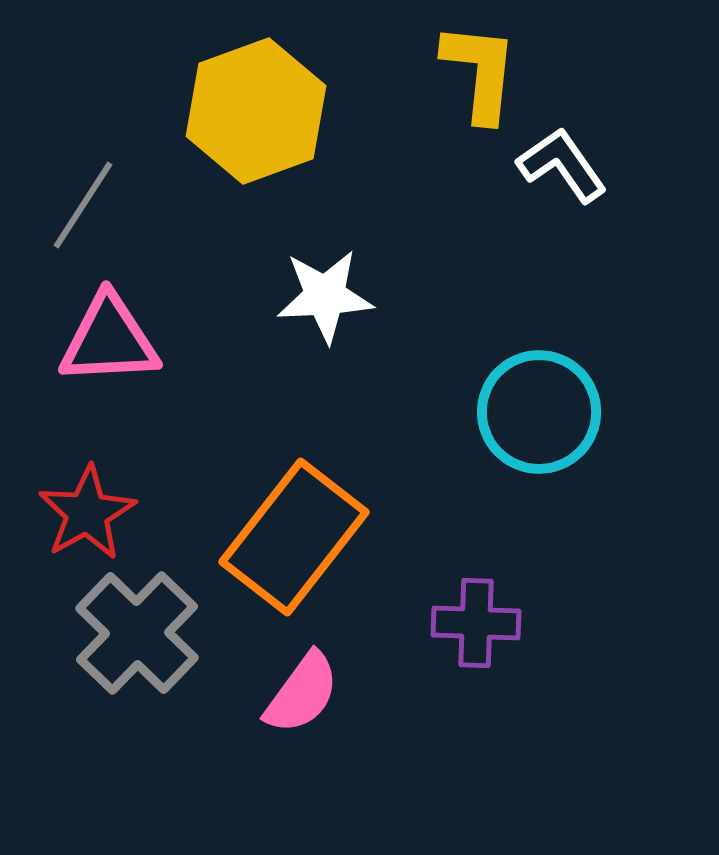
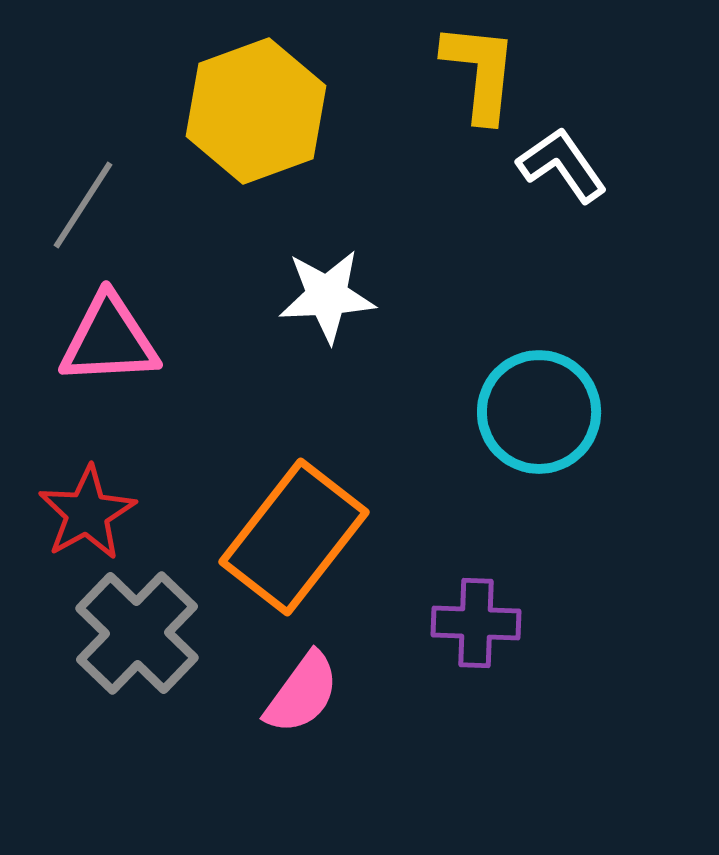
white star: moved 2 px right
